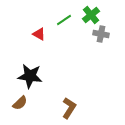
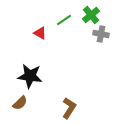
red triangle: moved 1 px right, 1 px up
